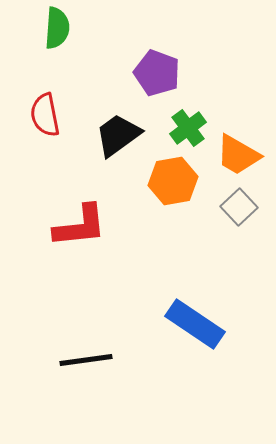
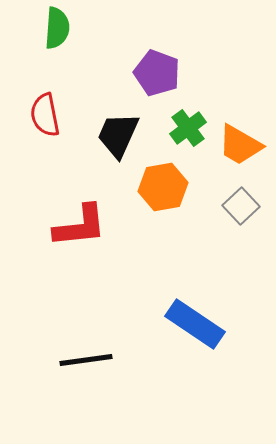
black trapezoid: rotated 30 degrees counterclockwise
orange trapezoid: moved 2 px right, 10 px up
orange hexagon: moved 10 px left, 6 px down
gray square: moved 2 px right, 1 px up
